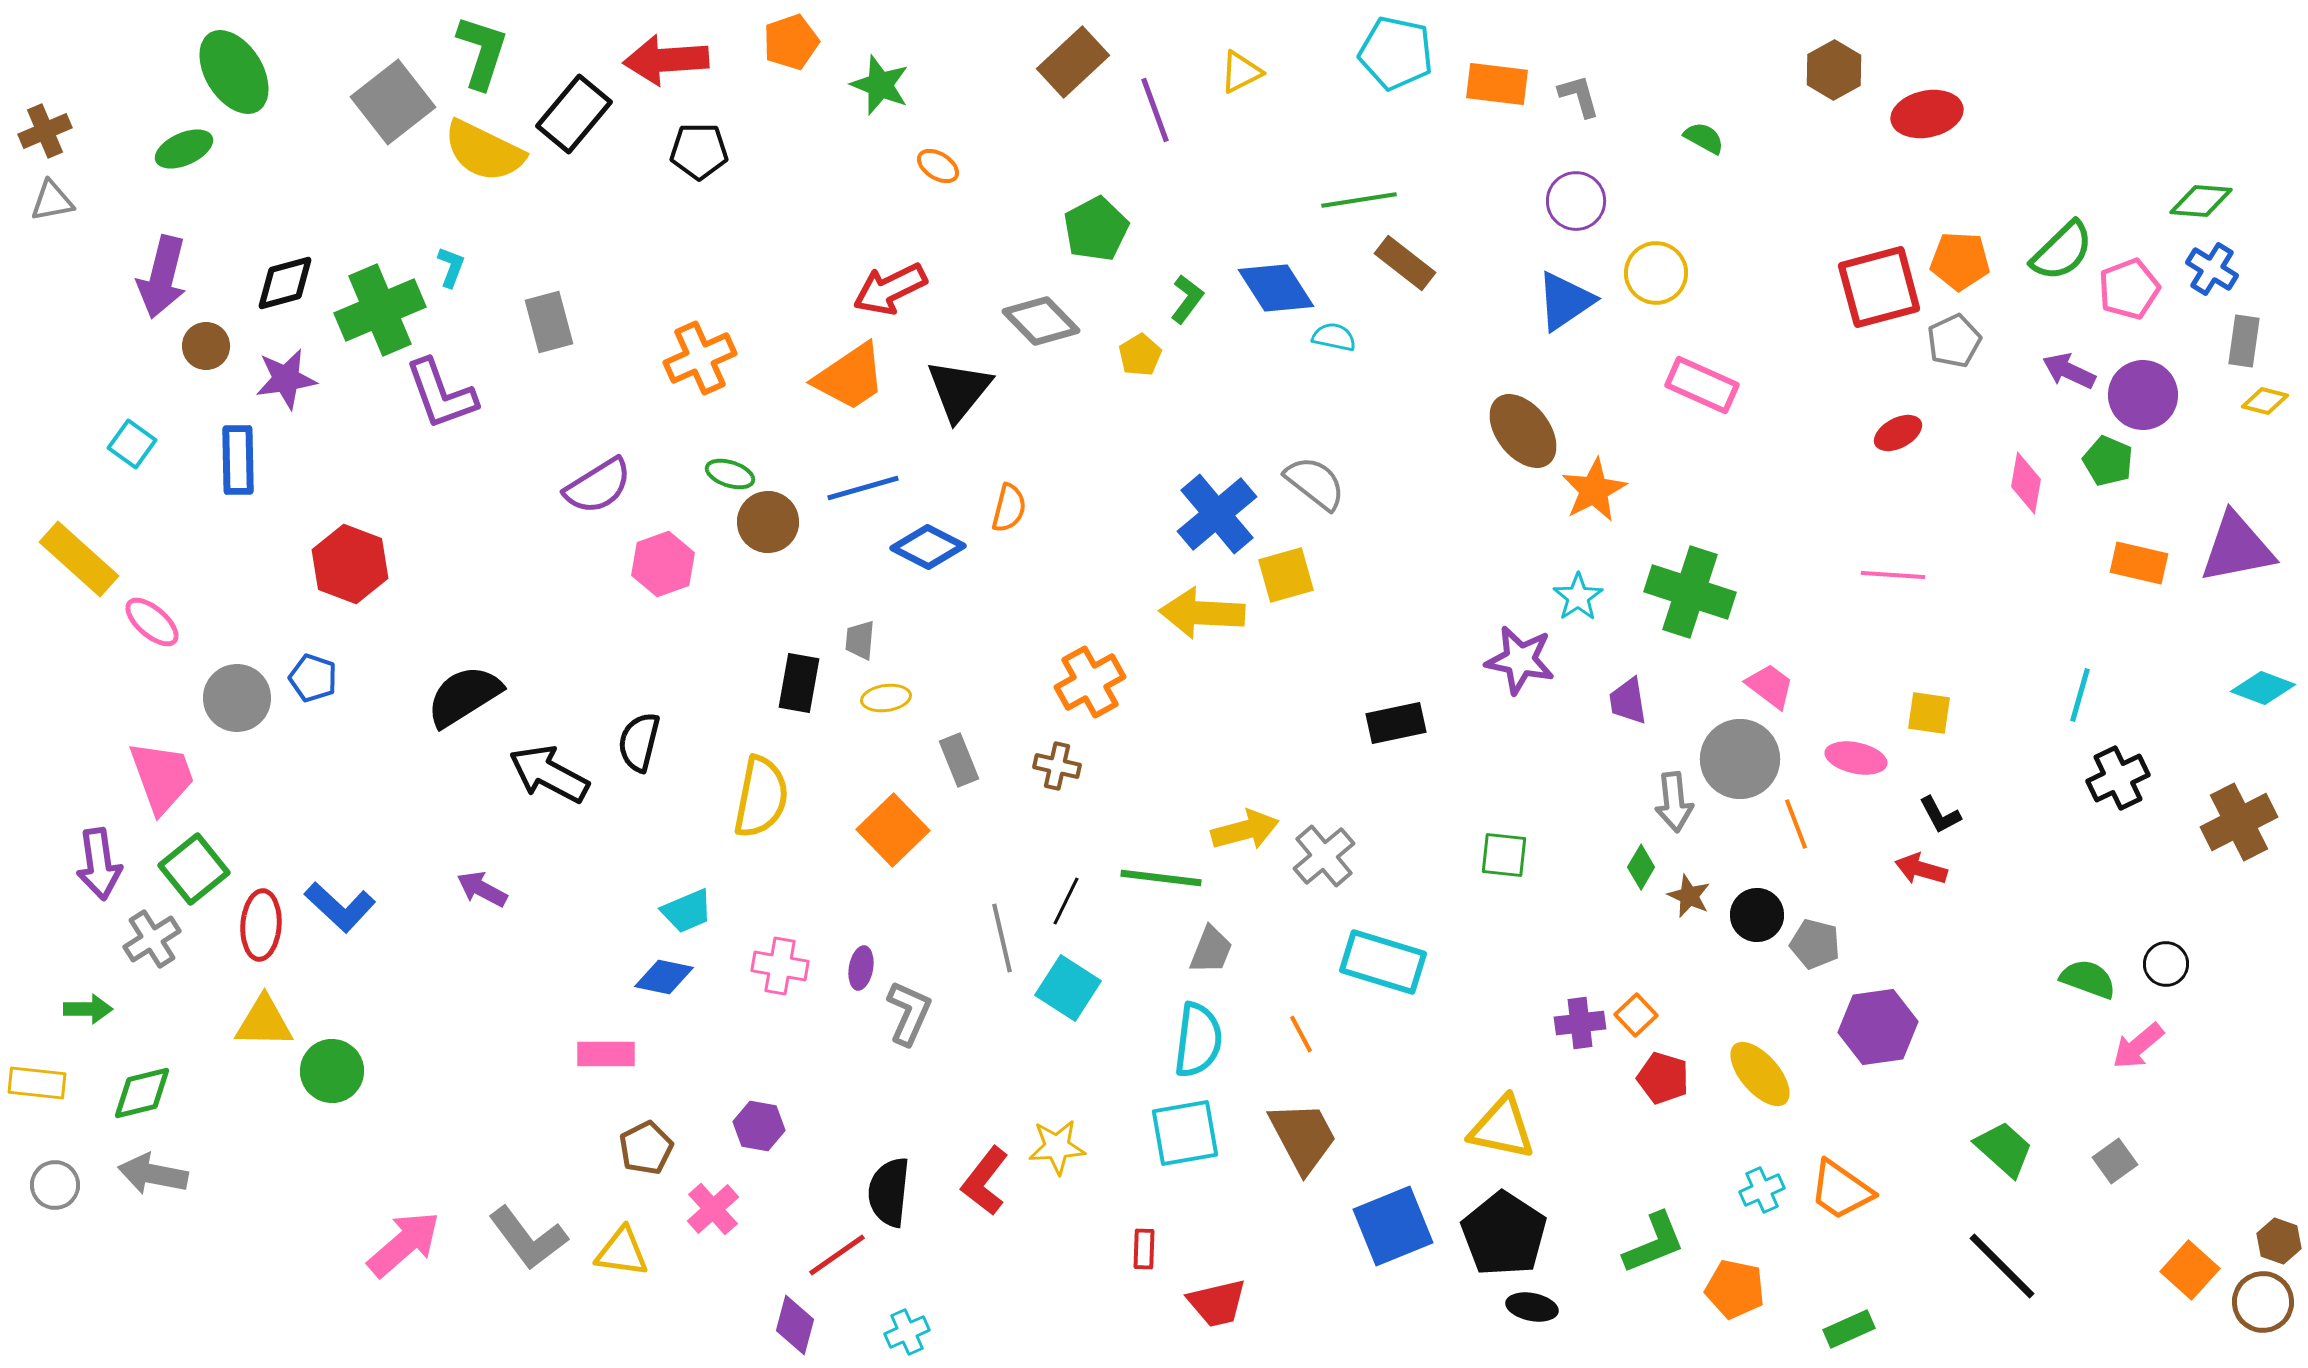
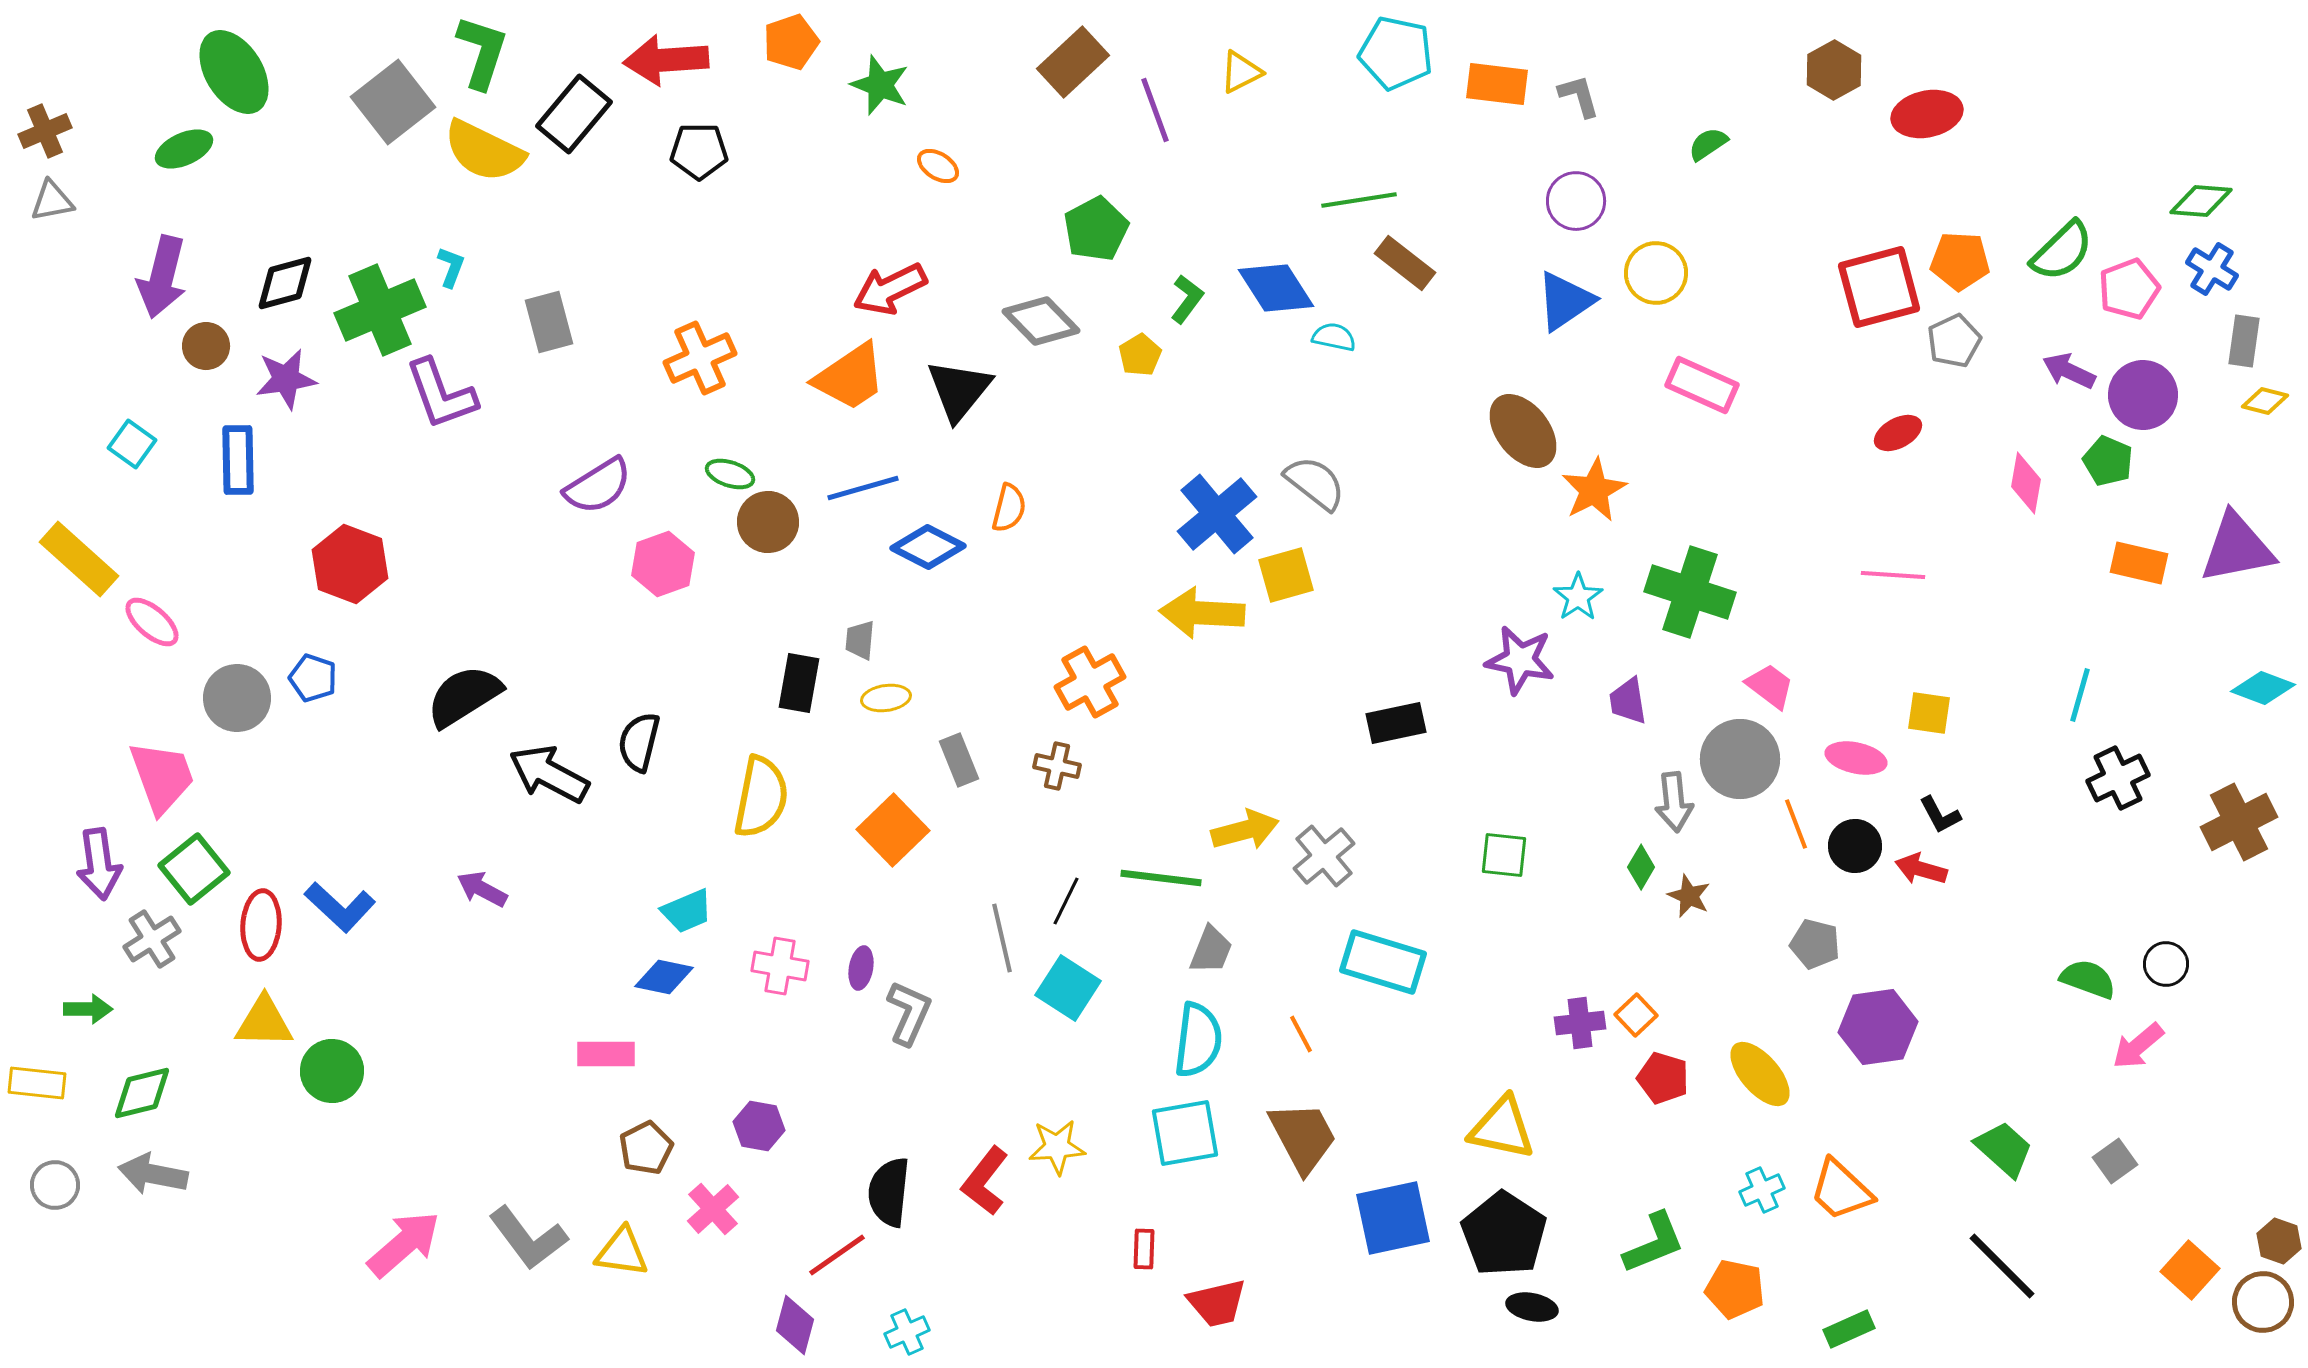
green semicircle at (1704, 138): moved 4 px right, 6 px down; rotated 63 degrees counterclockwise
black circle at (1757, 915): moved 98 px right, 69 px up
orange trapezoid at (1841, 1190): rotated 8 degrees clockwise
blue square at (1393, 1226): moved 8 px up; rotated 10 degrees clockwise
